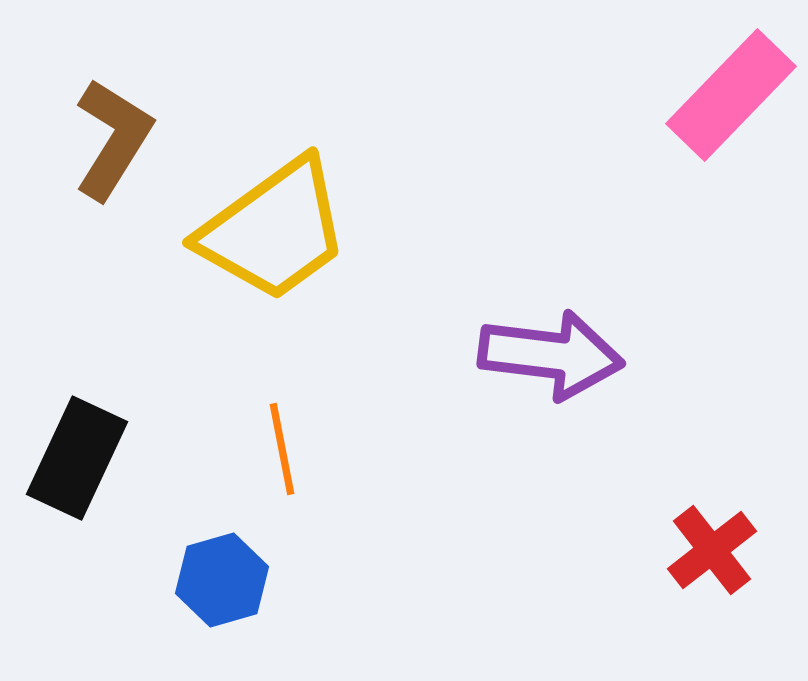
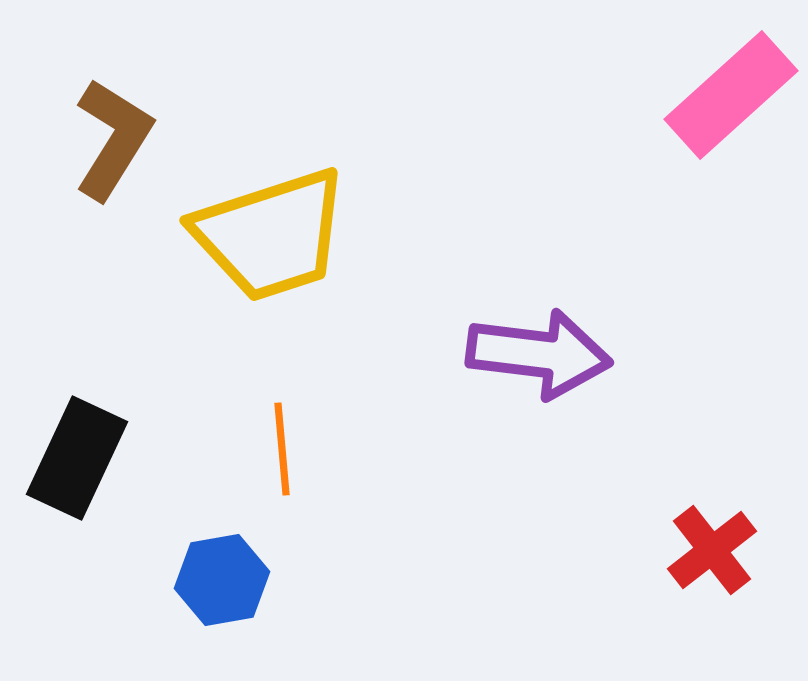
pink rectangle: rotated 4 degrees clockwise
yellow trapezoid: moved 3 px left, 5 px down; rotated 18 degrees clockwise
purple arrow: moved 12 px left, 1 px up
orange line: rotated 6 degrees clockwise
blue hexagon: rotated 6 degrees clockwise
